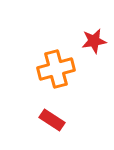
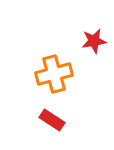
orange cross: moved 2 px left, 5 px down
